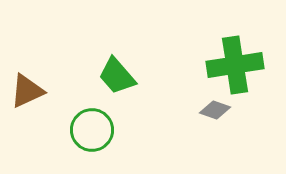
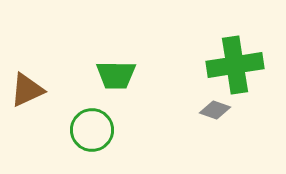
green trapezoid: moved 1 px left, 1 px up; rotated 48 degrees counterclockwise
brown triangle: moved 1 px up
